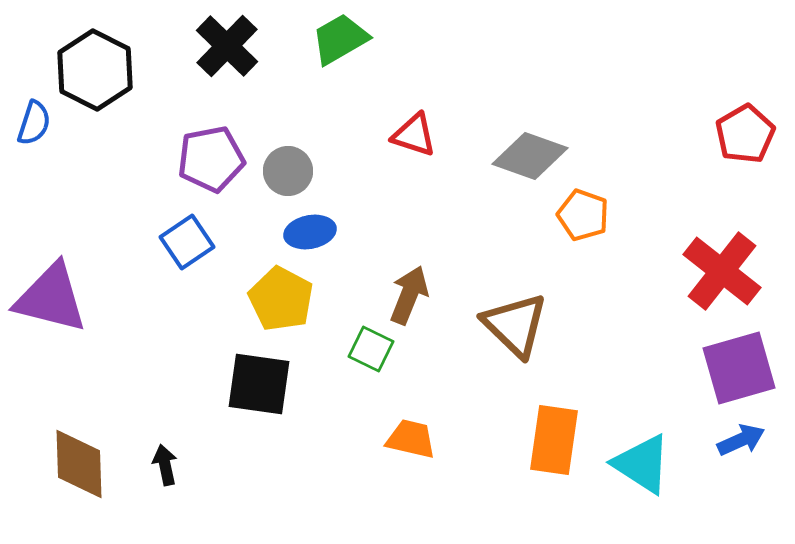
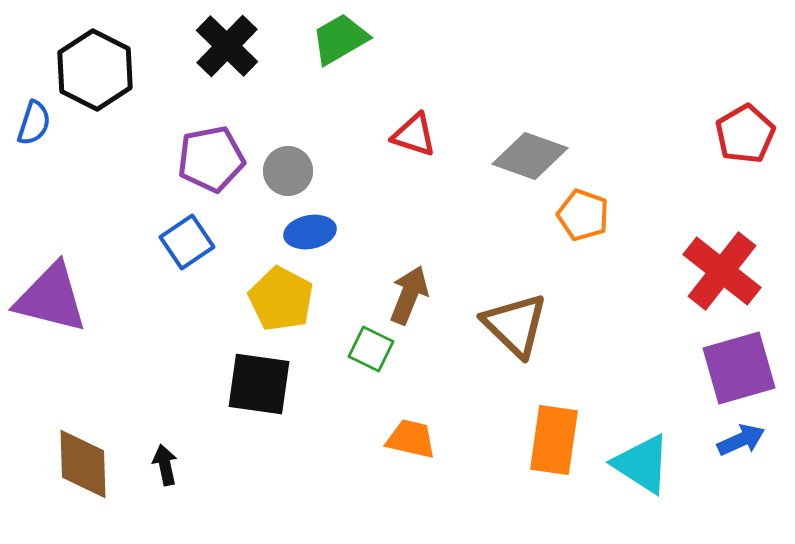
brown diamond: moved 4 px right
